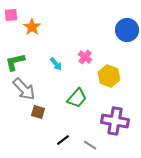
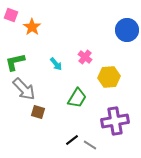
pink square: rotated 24 degrees clockwise
yellow hexagon: moved 1 px down; rotated 25 degrees counterclockwise
green trapezoid: rotated 10 degrees counterclockwise
purple cross: rotated 20 degrees counterclockwise
black line: moved 9 px right
